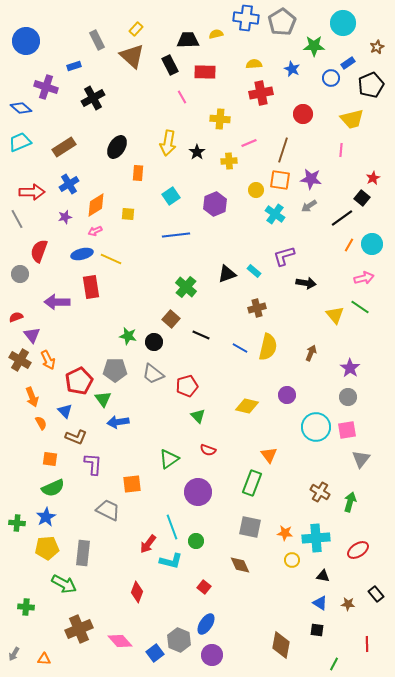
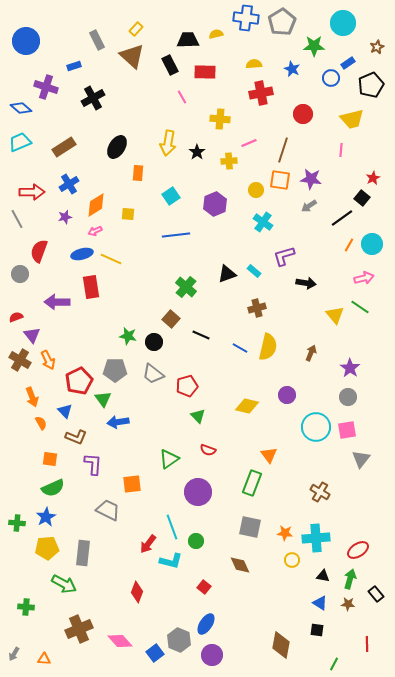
cyan cross at (275, 214): moved 12 px left, 8 px down
green arrow at (350, 502): moved 77 px down
